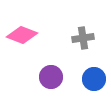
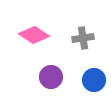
pink diamond: moved 12 px right; rotated 12 degrees clockwise
blue circle: moved 1 px down
